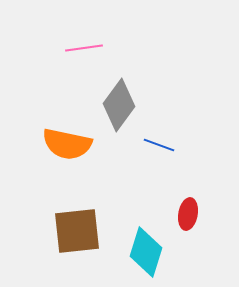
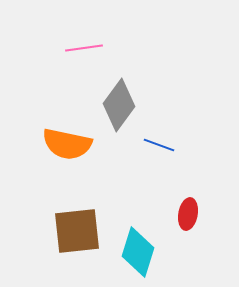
cyan diamond: moved 8 px left
